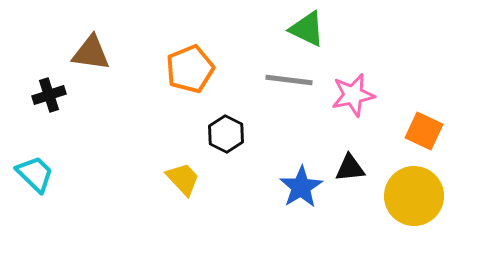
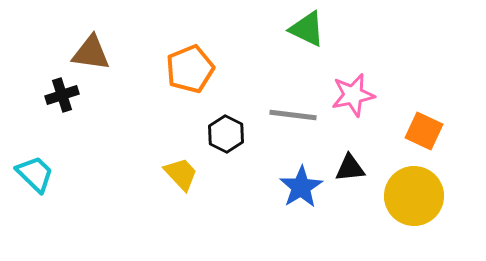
gray line: moved 4 px right, 35 px down
black cross: moved 13 px right
yellow trapezoid: moved 2 px left, 5 px up
